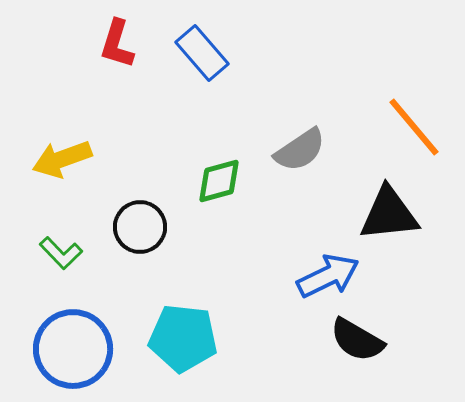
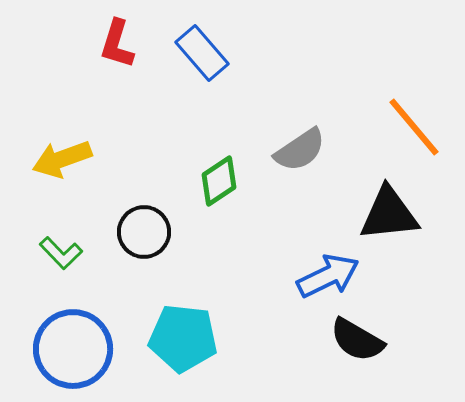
green diamond: rotated 18 degrees counterclockwise
black circle: moved 4 px right, 5 px down
